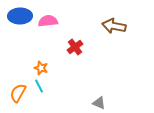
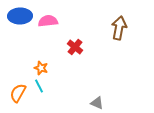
brown arrow: moved 5 px right, 2 px down; rotated 90 degrees clockwise
red cross: rotated 14 degrees counterclockwise
gray triangle: moved 2 px left
